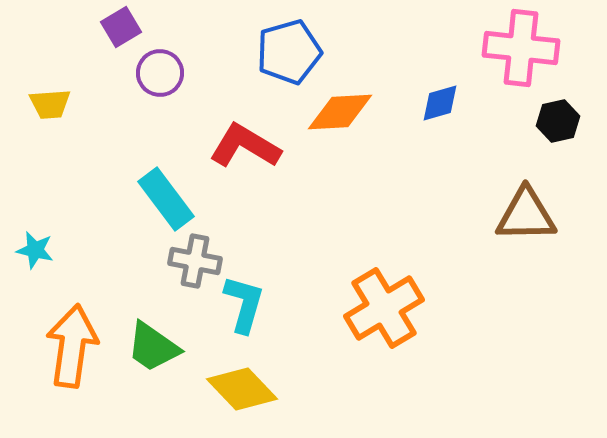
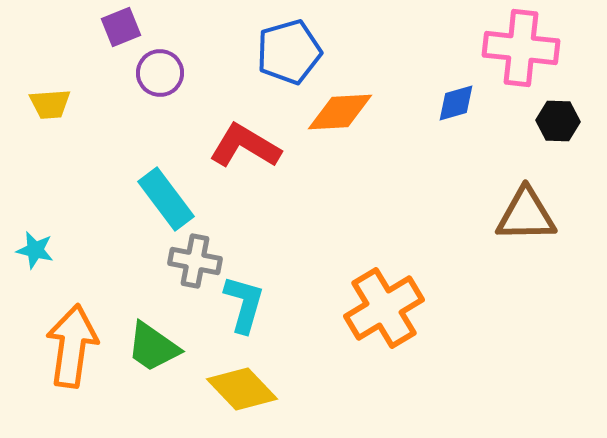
purple square: rotated 9 degrees clockwise
blue diamond: moved 16 px right
black hexagon: rotated 15 degrees clockwise
